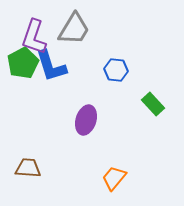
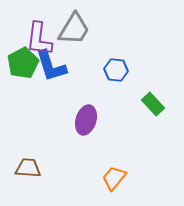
purple L-shape: moved 5 px right, 2 px down; rotated 12 degrees counterclockwise
